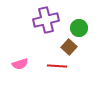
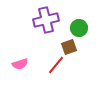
brown square: rotated 28 degrees clockwise
red line: moved 1 px left, 1 px up; rotated 54 degrees counterclockwise
